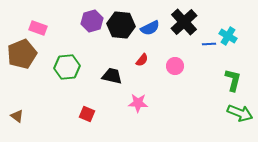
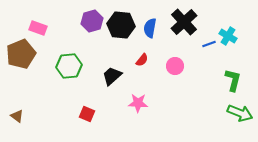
blue semicircle: rotated 126 degrees clockwise
blue line: rotated 16 degrees counterclockwise
brown pentagon: moved 1 px left
green hexagon: moved 2 px right, 1 px up
black trapezoid: rotated 55 degrees counterclockwise
